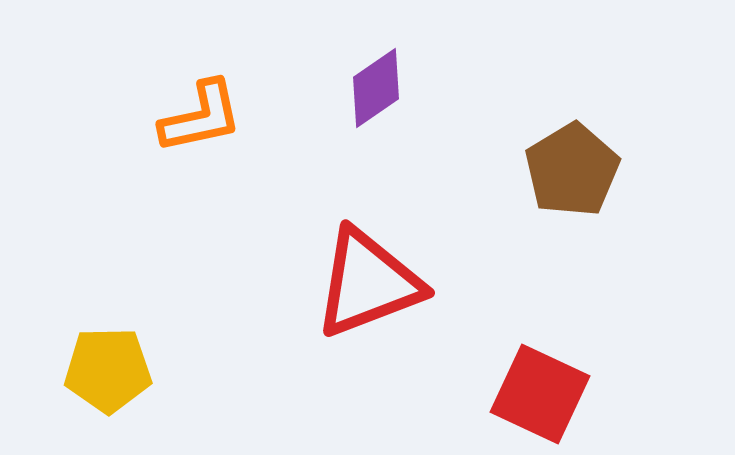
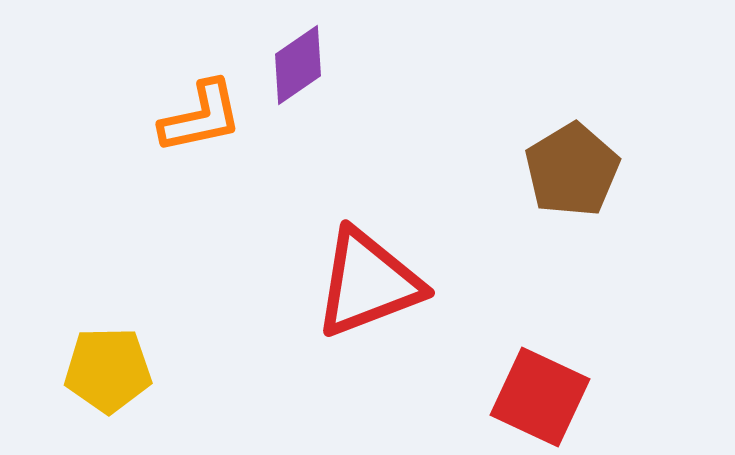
purple diamond: moved 78 px left, 23 px up
red square: moved 3 px down
